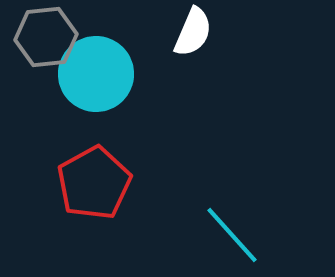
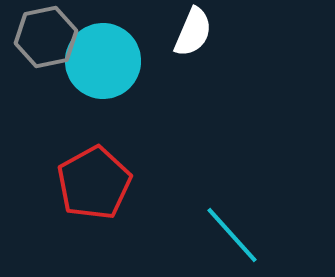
gray hexagon: rotated 6 degrees counterclockwise
cyan circle: moved 7 px right, 13 px up
